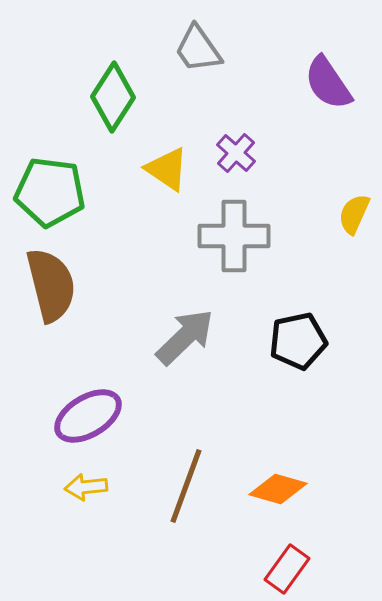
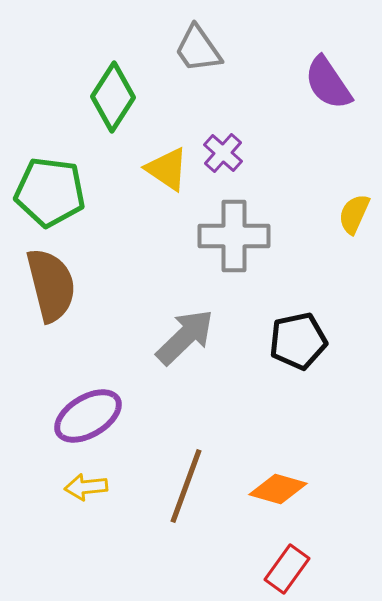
purple cross: moved 13 px left
